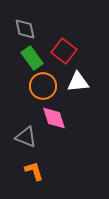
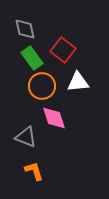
red square: moved 1 px left, 1 px up
orange circle: moved 1 px left
